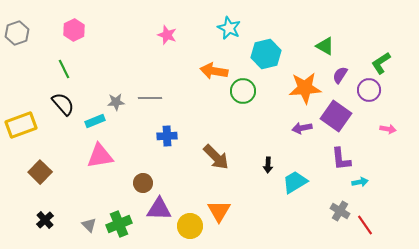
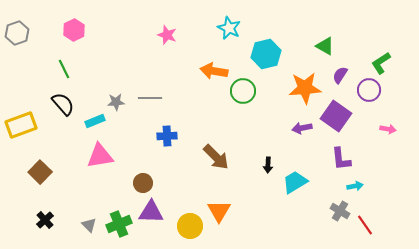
cyan arrow: moved 5 px left, 4 px down
purple triangle: moved 8 px left, 3 px down
